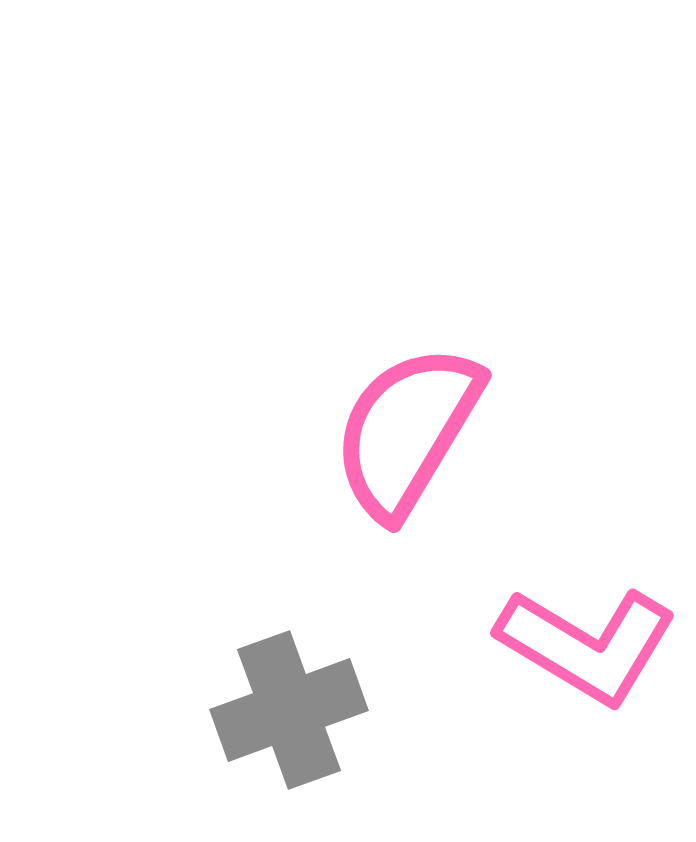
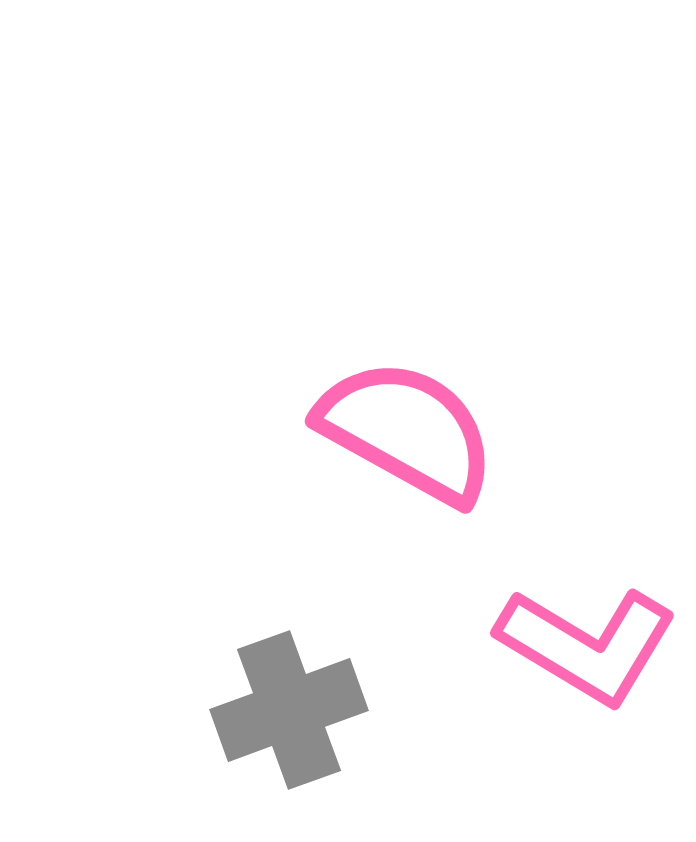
pink semicircle: rotated 88 degrees clockwise
